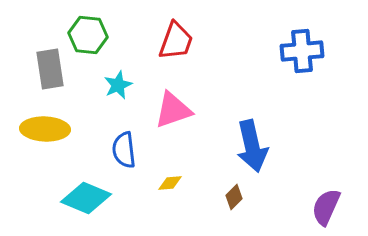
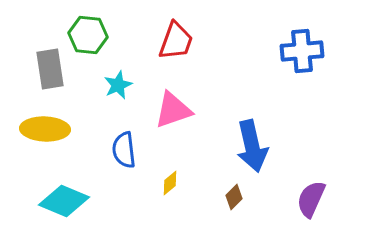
yellow diamond: rotated 35 degrees counterclockwise
cyan diamond: moved 22 px left, 3 px down
purple semicircle: moved 15 px left, 8 px up
